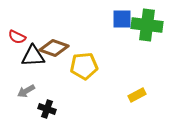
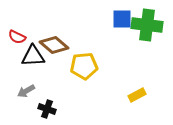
brown diamond: moved 3 px up; rotated 20 degrees clockwise
